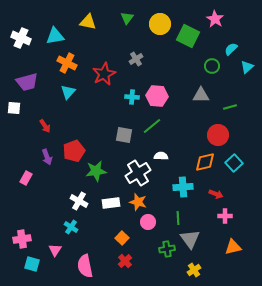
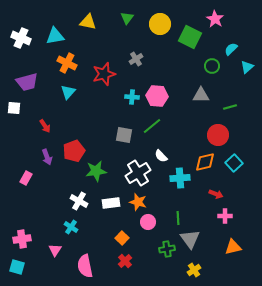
green square at (188, 36): moved 2 px right, 1 px down
red star at (104, 74): rotated 10 degrees clockwise
white semicircle at (161, 156): rotated 136 degrees counterclockwise
cyan cross at (183, 187): moved 3 px left, 9 px up
cyan square at (32, 264): moved 15 px left, 3 px down
